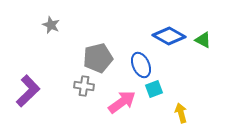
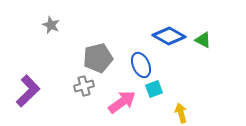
gray cross: rotated 24 degrees counterclockwise
